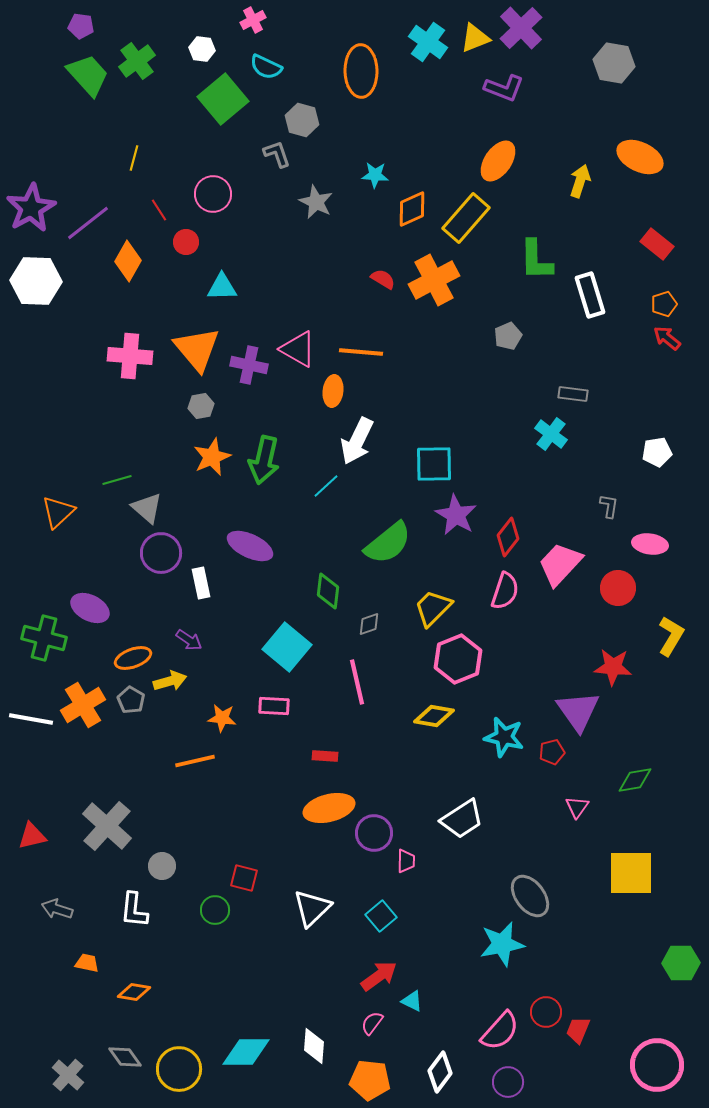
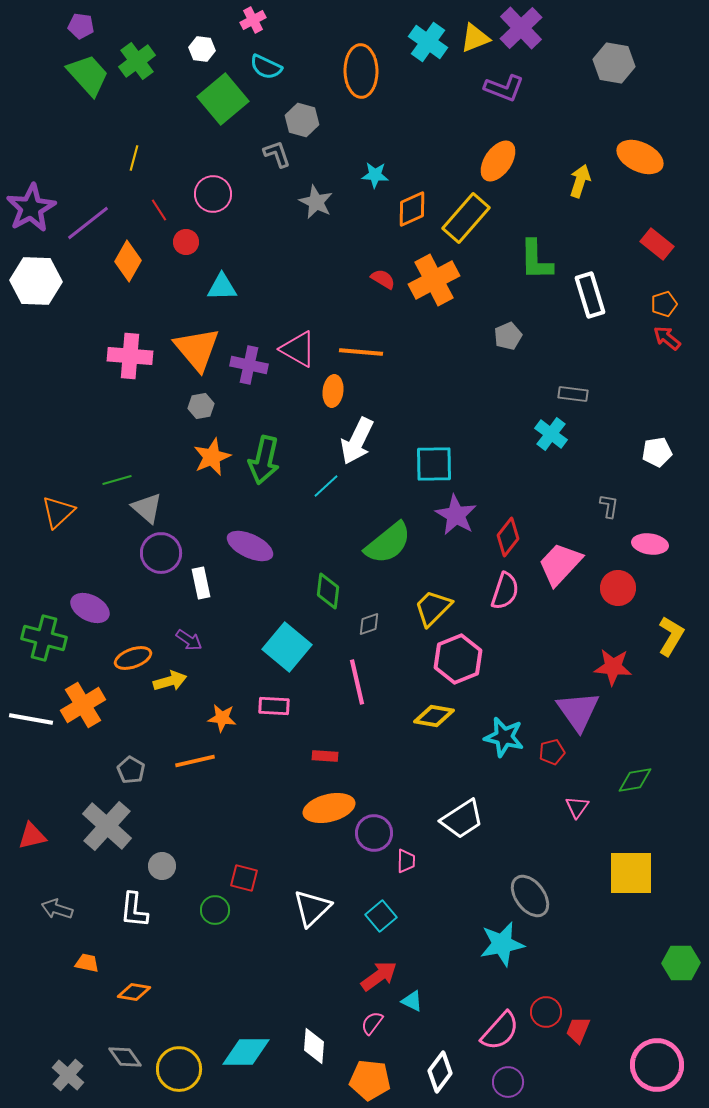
gray pentagon at (131, 700): moved 70 px down
